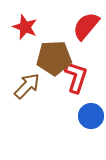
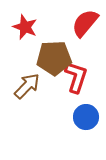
red semicircle: moved 1 px left, 3 px up
blue circle: moved 5 px left, 1 px down
